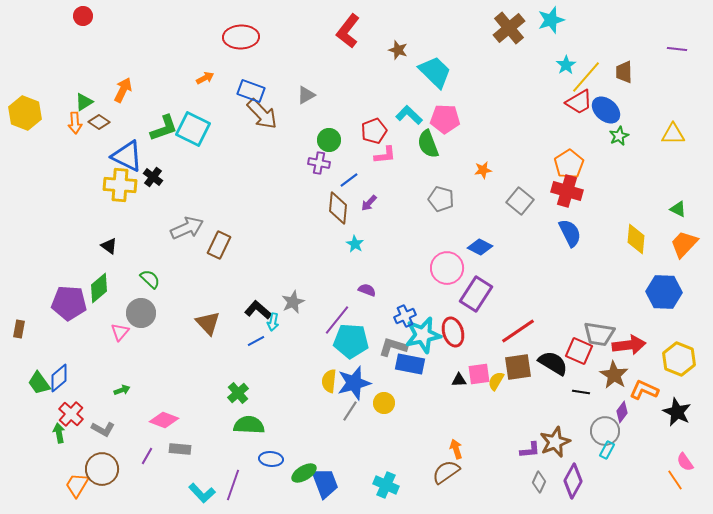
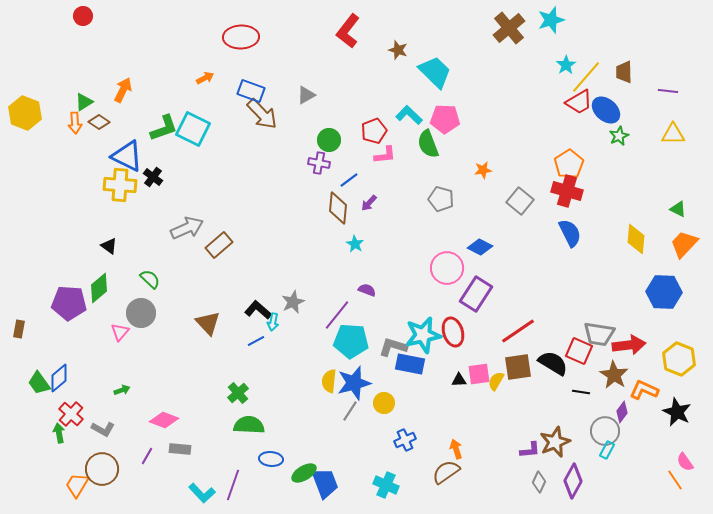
purple line at (677, 49): moved 9 px left, 42 px down
brown rectangle at (219, 245): rotated 24 degrees clockwise
blue cross at (405, 316): moved 124 px down
purple line at (337, 320): moved 5 px up
